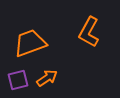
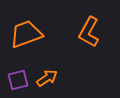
orange trapezoid: moved 4 px left, 9 px up
